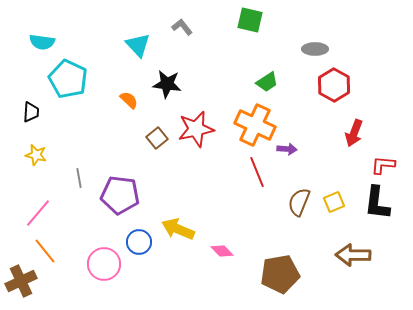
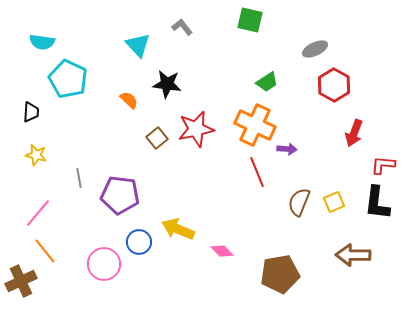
gray ellipse: rotated 25 degrees counterclockwise
